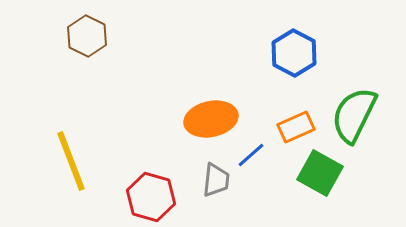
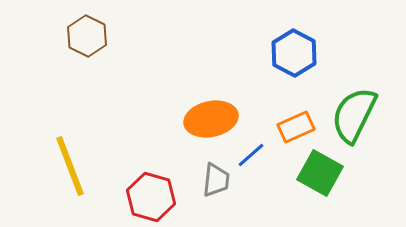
yellow line: moved 1 px left, 5 px down
